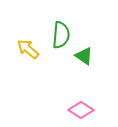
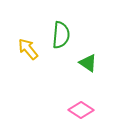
yellow arrow: rotated 10 degrees clockwise
green triangle: moved 4 px right, 7 px down
